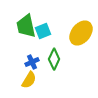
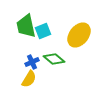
yellow ellipse: moved 2 px left, 2 px down
green diamond: rotated 75 degrees counterclockwise
yellow semicircle: moved 1 px up
